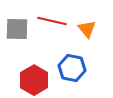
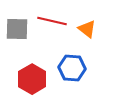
orange triangle: rotated 12 degrees counterclockwise
blue hexagon: rotated 8 degrees counterclockwise
red hexagon: moved 2 px left, 1 px up
